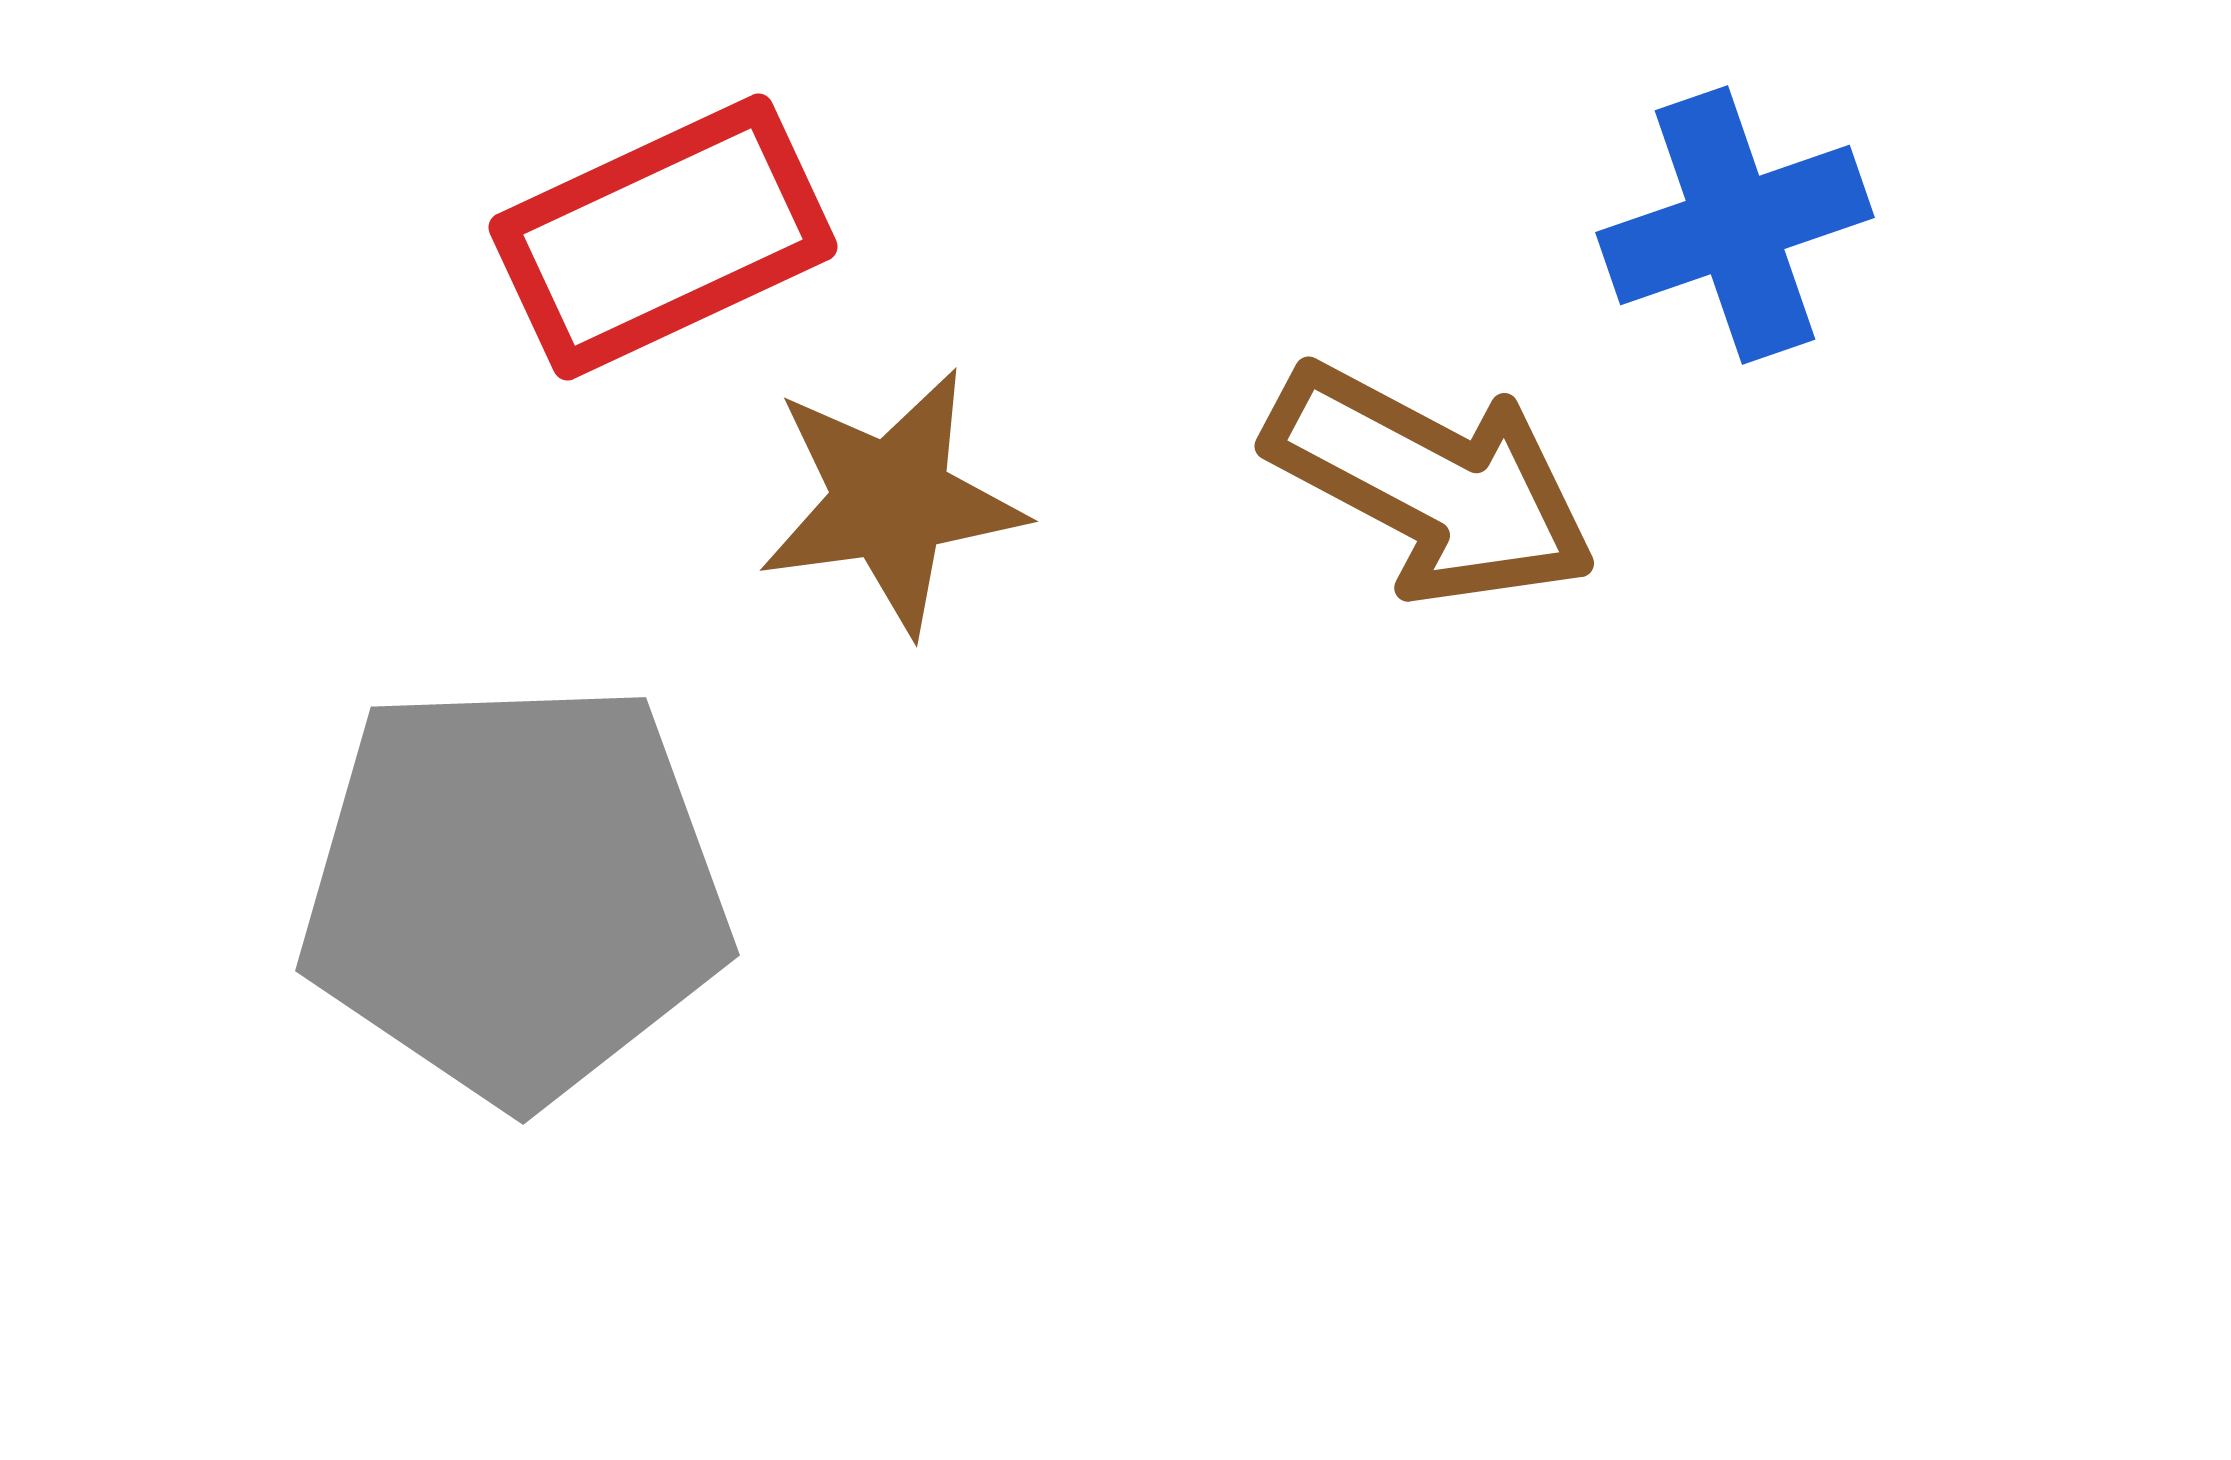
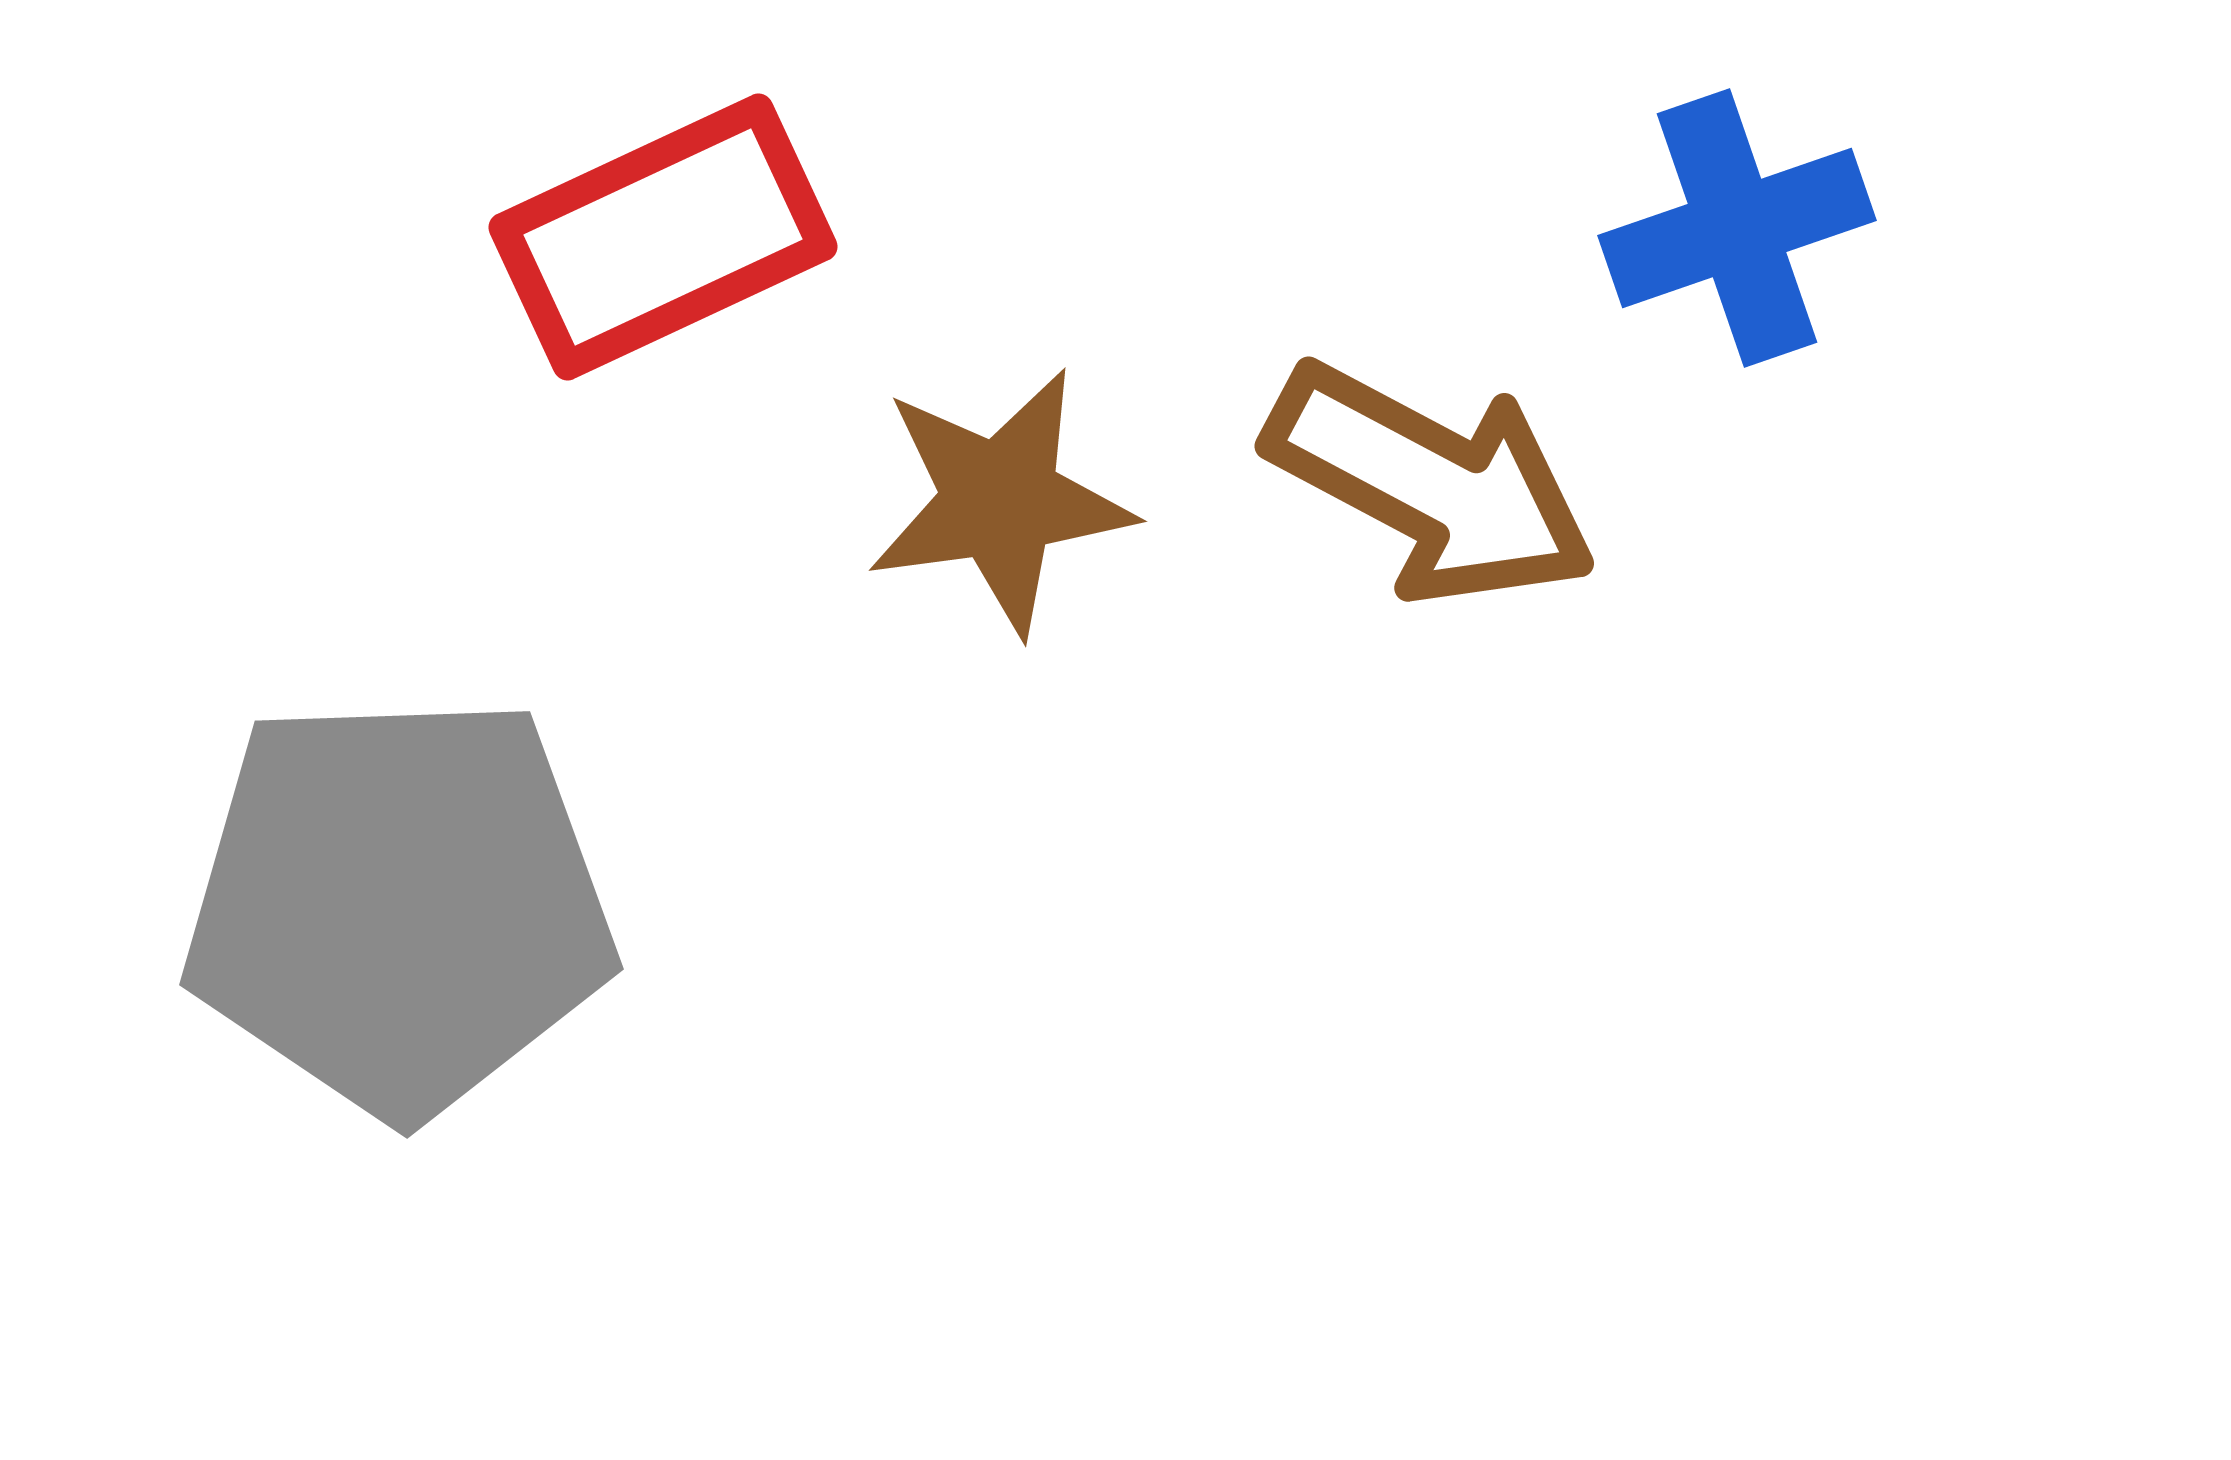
blue cross: moved 2 px right, 3 px down
brown star: moved 109 px right
gray pentagon: moved 116 px left, 14 px down
